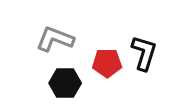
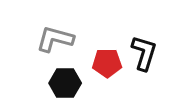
gray L-shape: rotated 6 degrees counterclockwise
